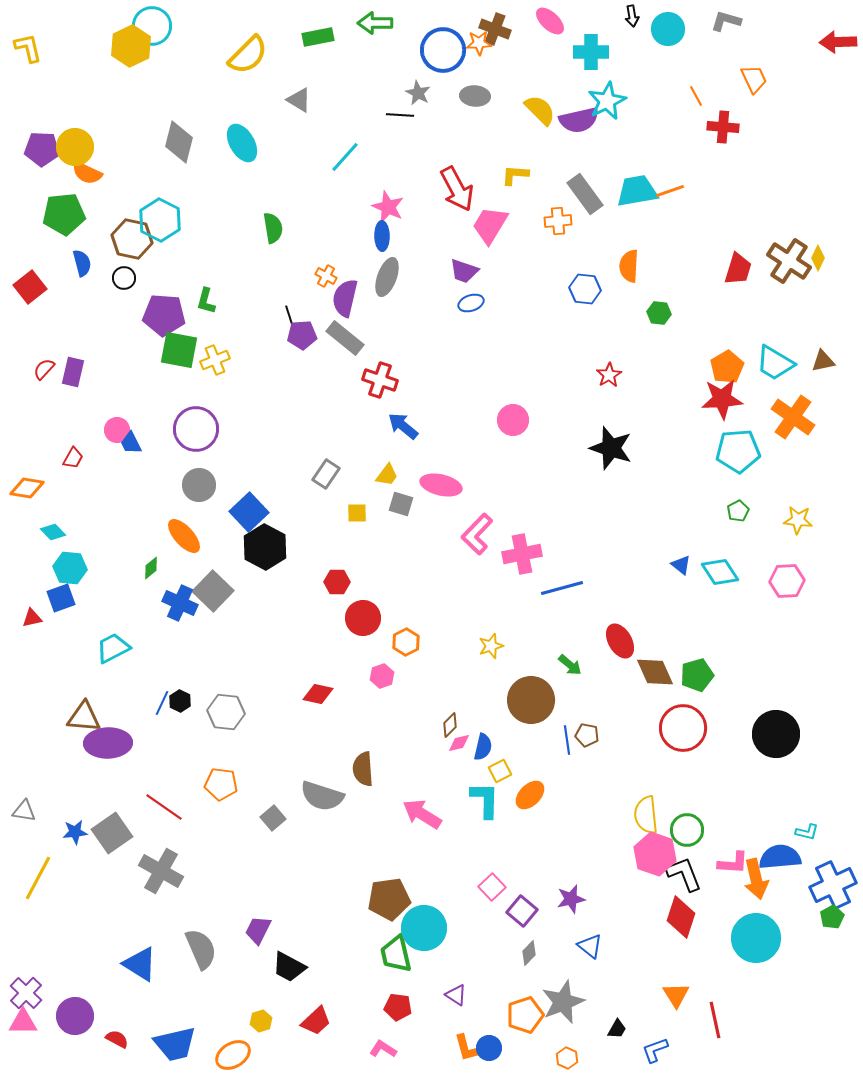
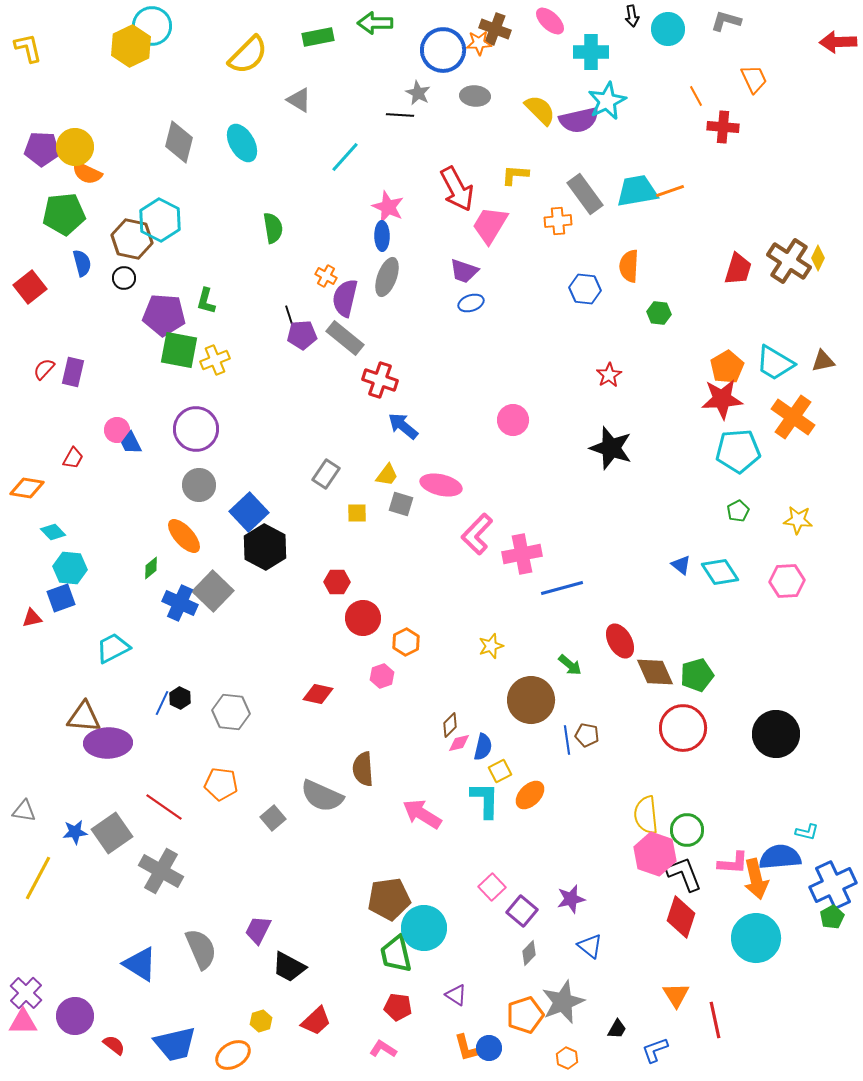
black hexagon at (180, 701): moved 3 px up
gray hexagon at (226, 712): moved 5 px right
gray semicircle at (322, 796): rotated 6 degrees clockwise
red semicircle at (117, 1039): moved 3 px left, 6 px down; rotated 10 degrees clockwise
